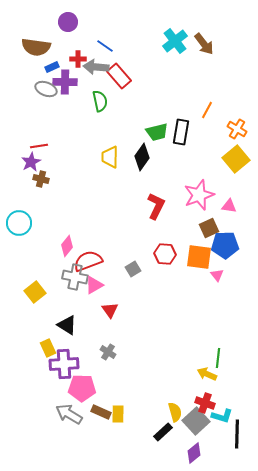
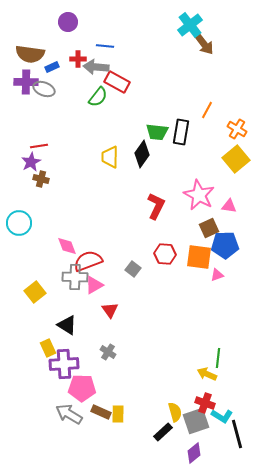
cyan cross at (175, 41): moved 15 px right, 16 px up
blue line at (105, 46): rotated 30 degrees counterclockwise
brown semicircle at (36, 47): moved 6 px left, 7 px down
red rectangle at (119, 76): moved 2 px left, 6 px down; rotated 20 degrees counterclockwise
purple cross at (65, 82): moved 39 px left
gray ellipse at (46, 89): moved 2 px left
green semicircle at (100, 101): moved 2 px left, 4 px up; rotated 50 degrees clockwise
green trapezoid at (157, 132): rotated 20 degrees clockwise
black diamond at (142, 157): moved 3 px up
pink star at (199, 195): rotated 24 degrees counterclockwise
pink diamond at (67, 246): rotated 60 degrees counterclockwise
gray square at (133, 269): rotated 21 degrees counterclockwise
pink triangle at (217, 275): rotated 48 degrees clockwise
gray cross at (75, 277): rotated 10 degrees counterclockwise
cyan L-shape at (222, 416): rotated 15 degrees clockwise
gray square at (196, 421): rotated 24 degrees clockwise
black line at (237, 434): rotated 16 degrees counterclockwise
